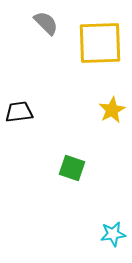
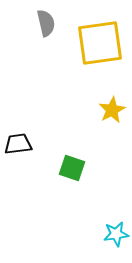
gray semicircle: rotated 32 degrees clockwise
yellow square: rotated 6 degrees counterclockwise
black trapezoid: moved 1 px left, 32 px down
cyan star: moved 3 px right
